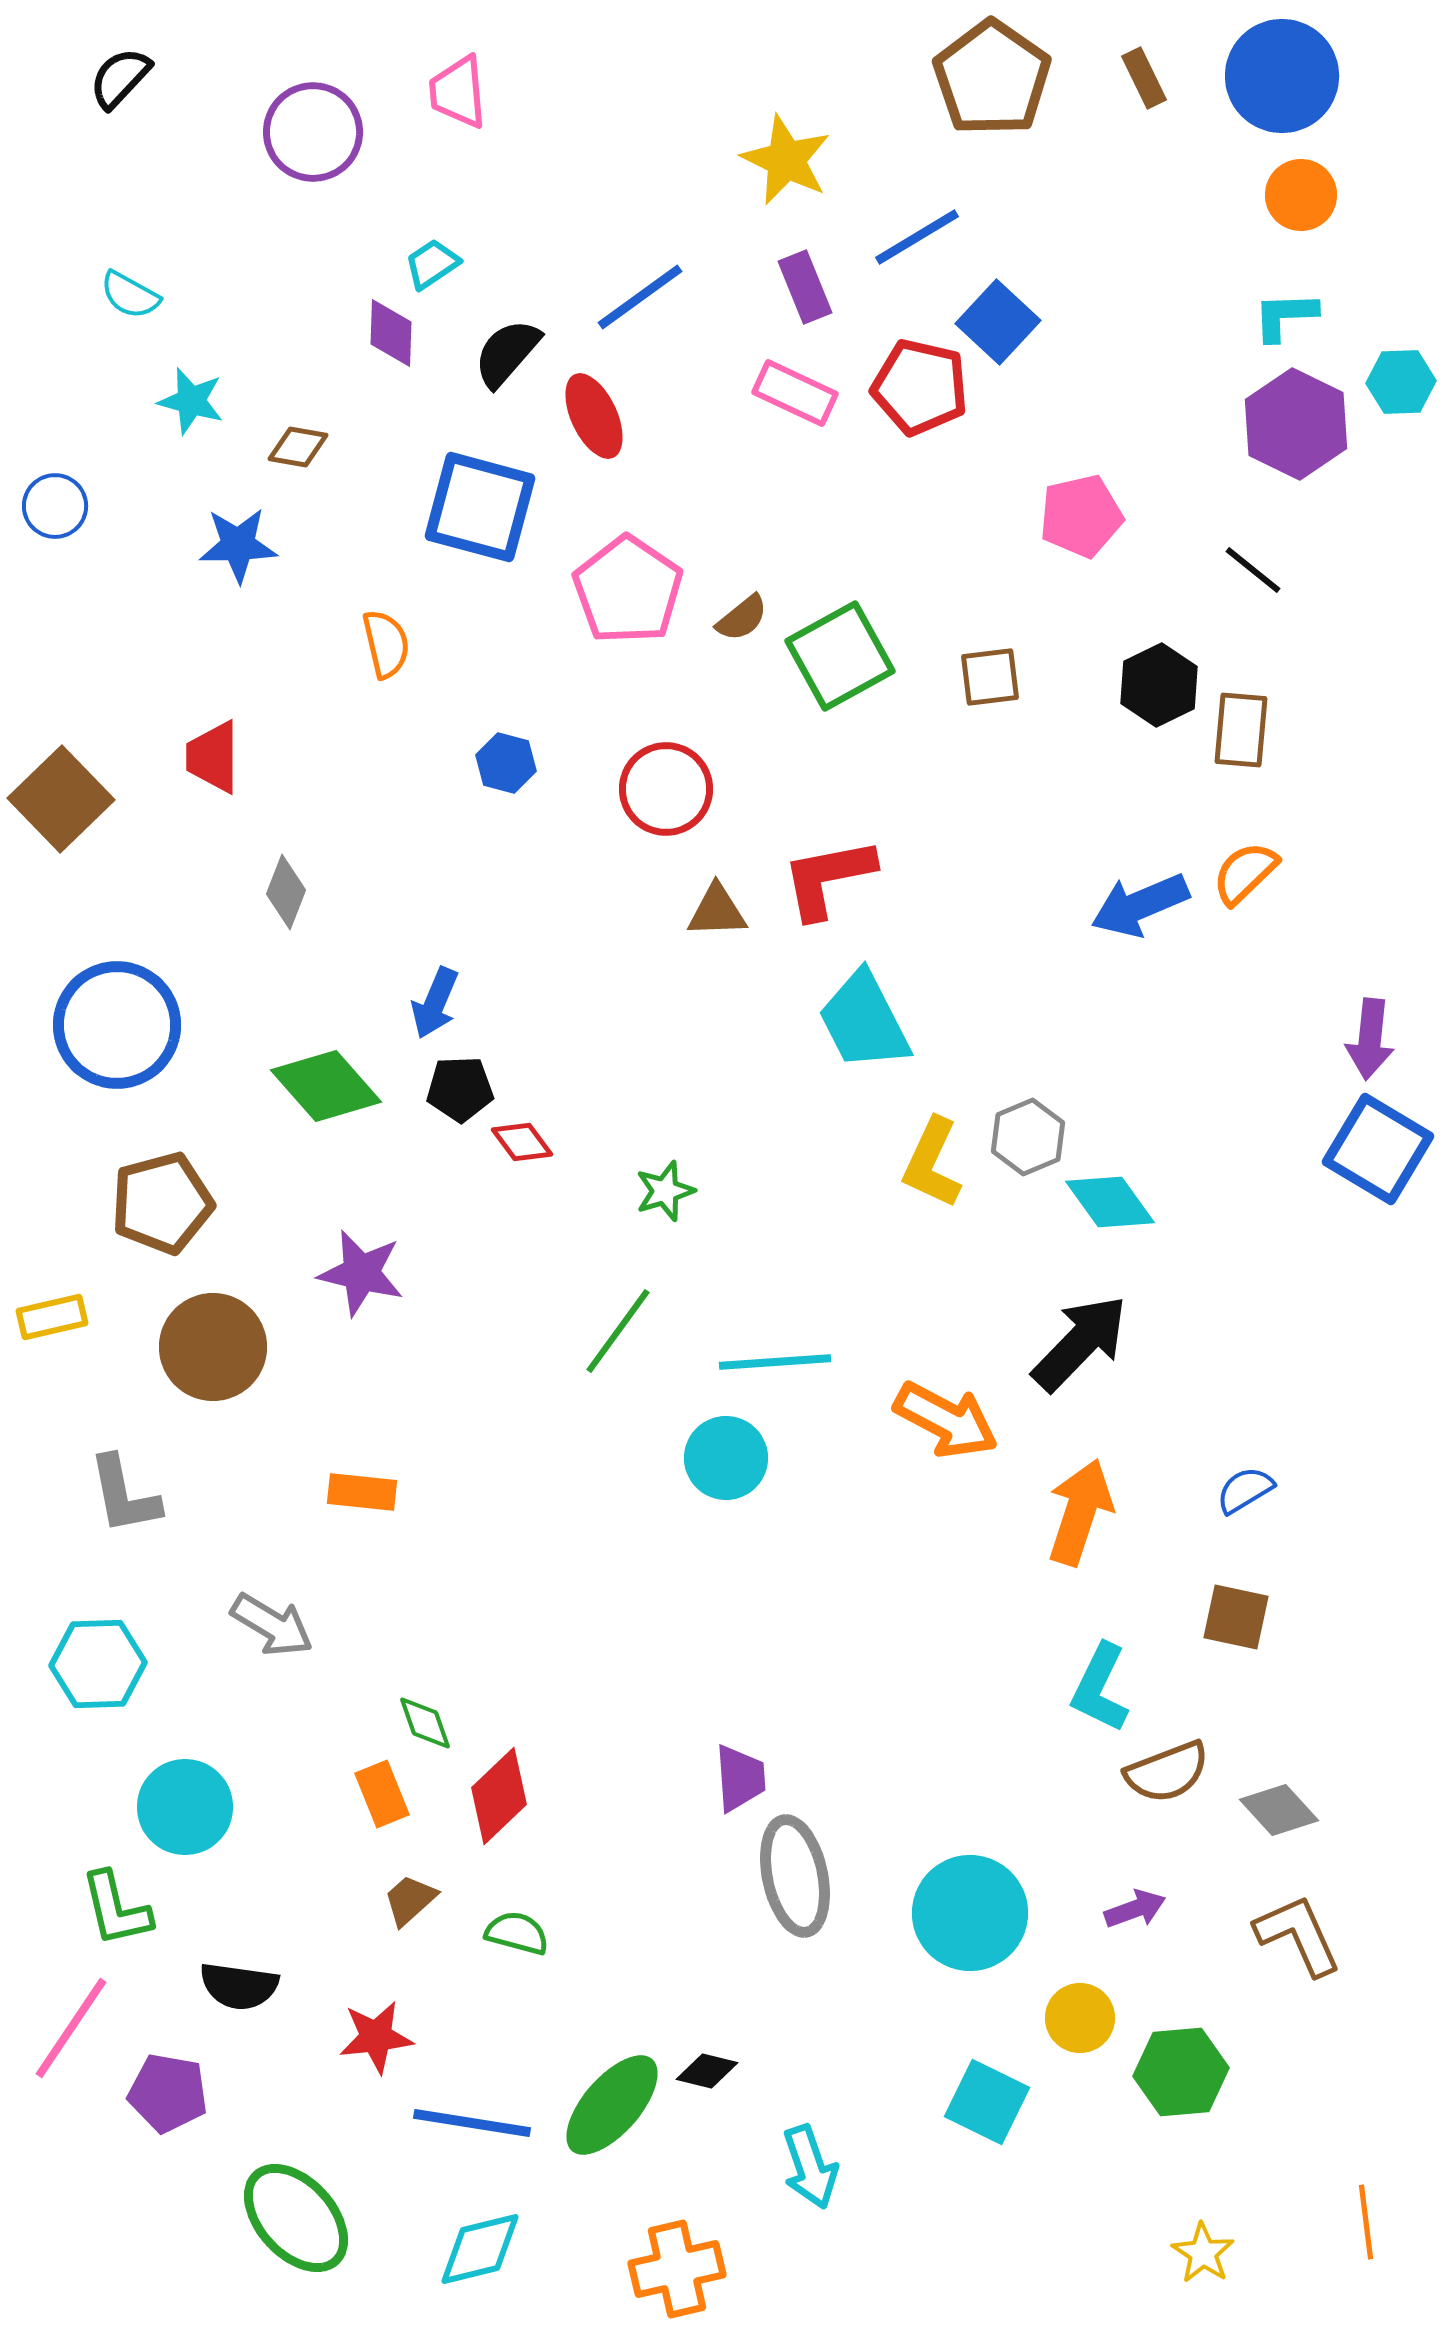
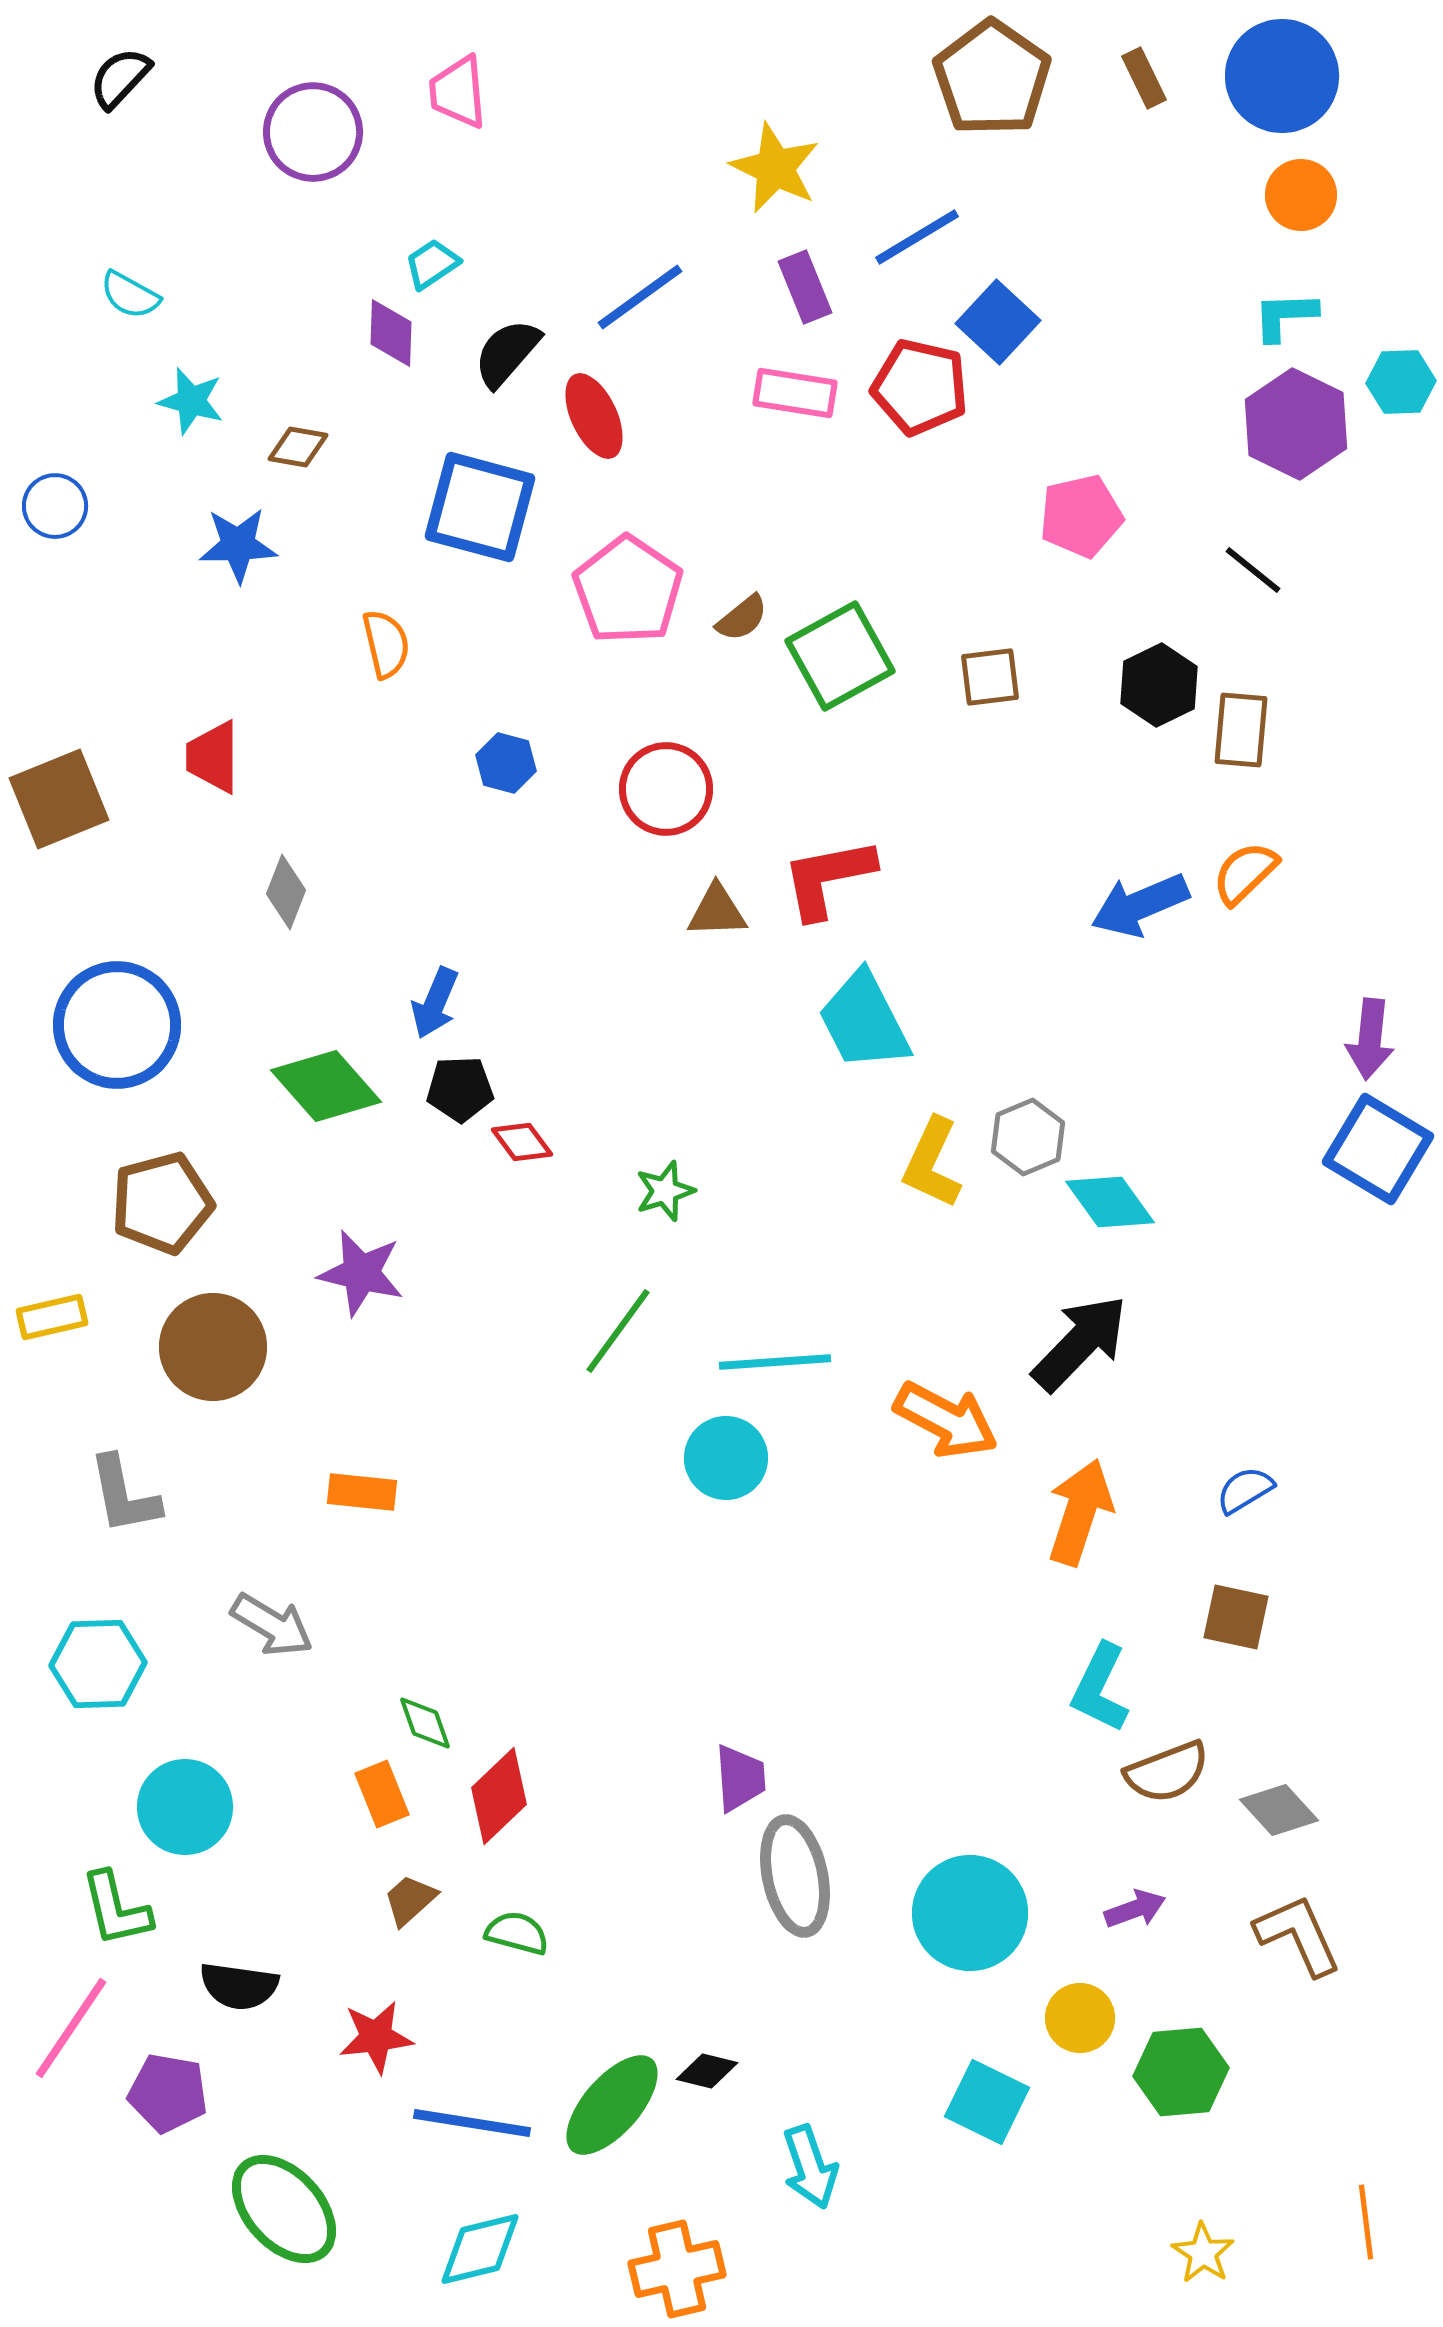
yellow star at (786, 160): moved 11 px left, 8 px down
pink rectangle at (795, 393): rotated 16 degrees counterclockwise
brown square at (61, 799): moved 2 px left; rotated 22 degrees clockwise
green ellipse at (296, 2218): moved 12 px left, 9 px up
